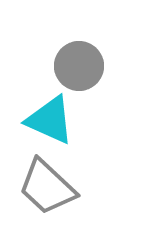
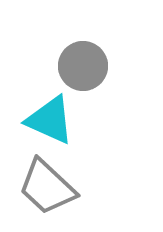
gray circle: moved 4 px right
